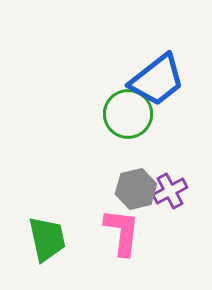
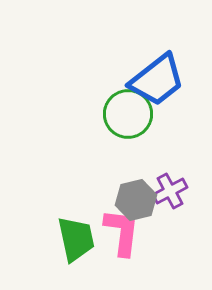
gray hexagon: moved 11 px down
green trapezoid: moved 29 px right
